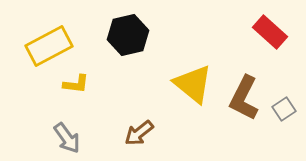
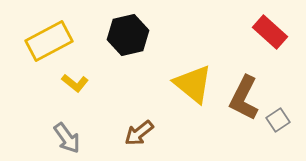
yellow rectangle: moved 5 px up
yellow L-shape: moved 1 px left, 1 px up; rotated 32 degrees clockwise
gray square: moved 6 px left, 11 px down
